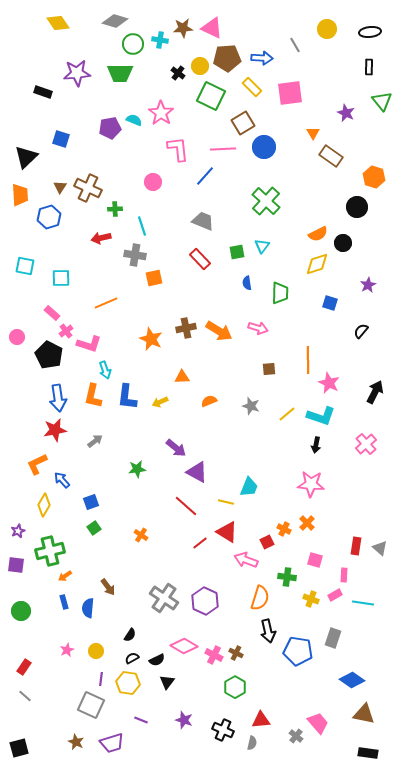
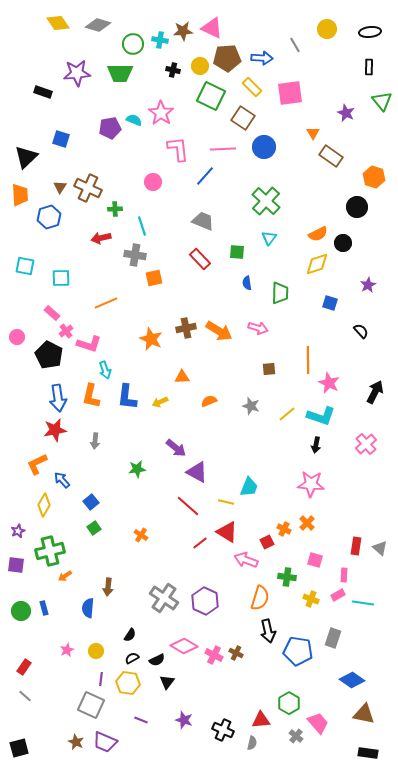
gray diamond at (115, 21): moved 17 px left, 4 px down
brown star at (183, 28): moved 3 px down
black cross at (178, 73): moved 5 px left, 3 px up; rotated 24 degrees counterclockwise
brown square at (243, 123): moved 5 px up; rotated 25 degrees counterclockwise
cyan triangle at (262, 246): moved 7 px right, 8 px up
green square at (237, 252): rotated 14 degrees clockwise
black semicircle at (361, 331): rotated 98 degrees clockwise
orange L-shape at (93, 396): moved 2 px left
gray arrow at (95, 441): rotated 133 degrees clockwise
blue square at (91, 502): rotated 21 degrees counterclockwise
red line at (186, 506): moved 2 px right
brown arrow at (108, 587): rotated 42 degrees clockwise
pink rectangle at (335, 595): moved 3 px right
blue rectangle at (64, 602): moved 20 px left, 6 px down
green hexagon at (235, 687): moved 54 px right, 16 px down
purple trapezoid at (112, 743): moved 7 px left, 1 px up; rotated 40 degrees clockwise
